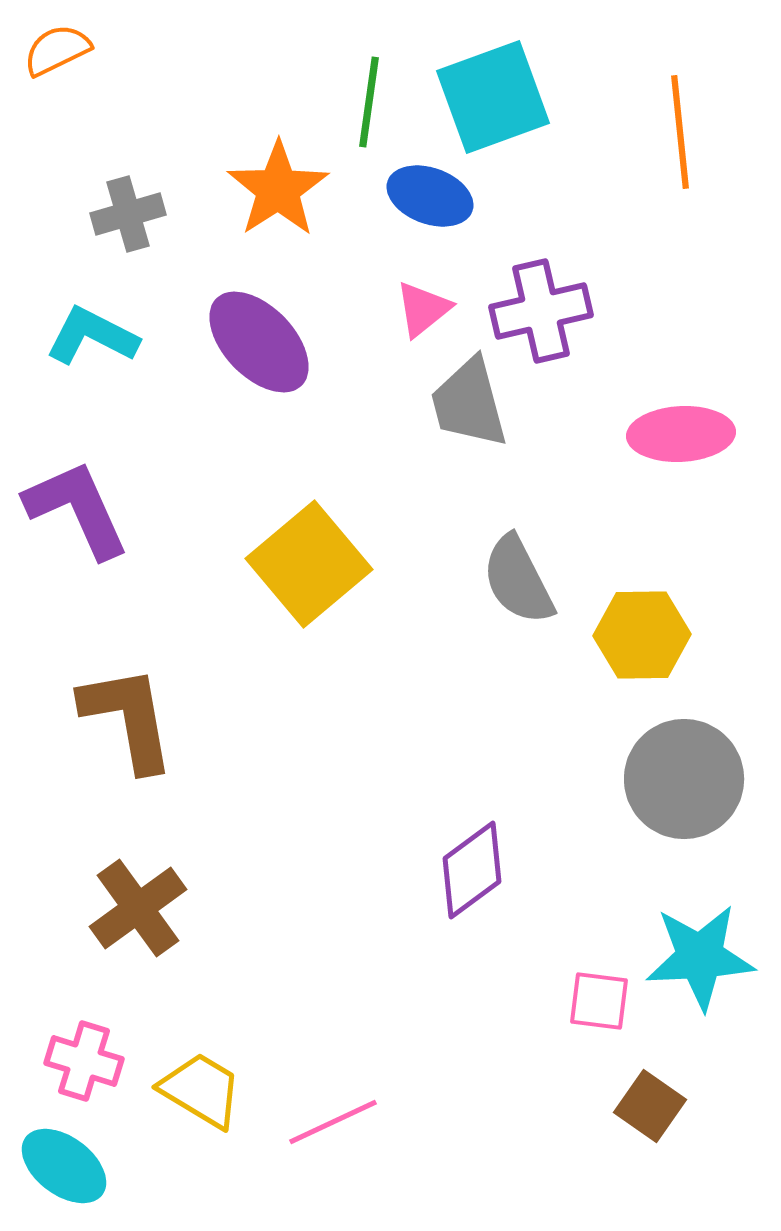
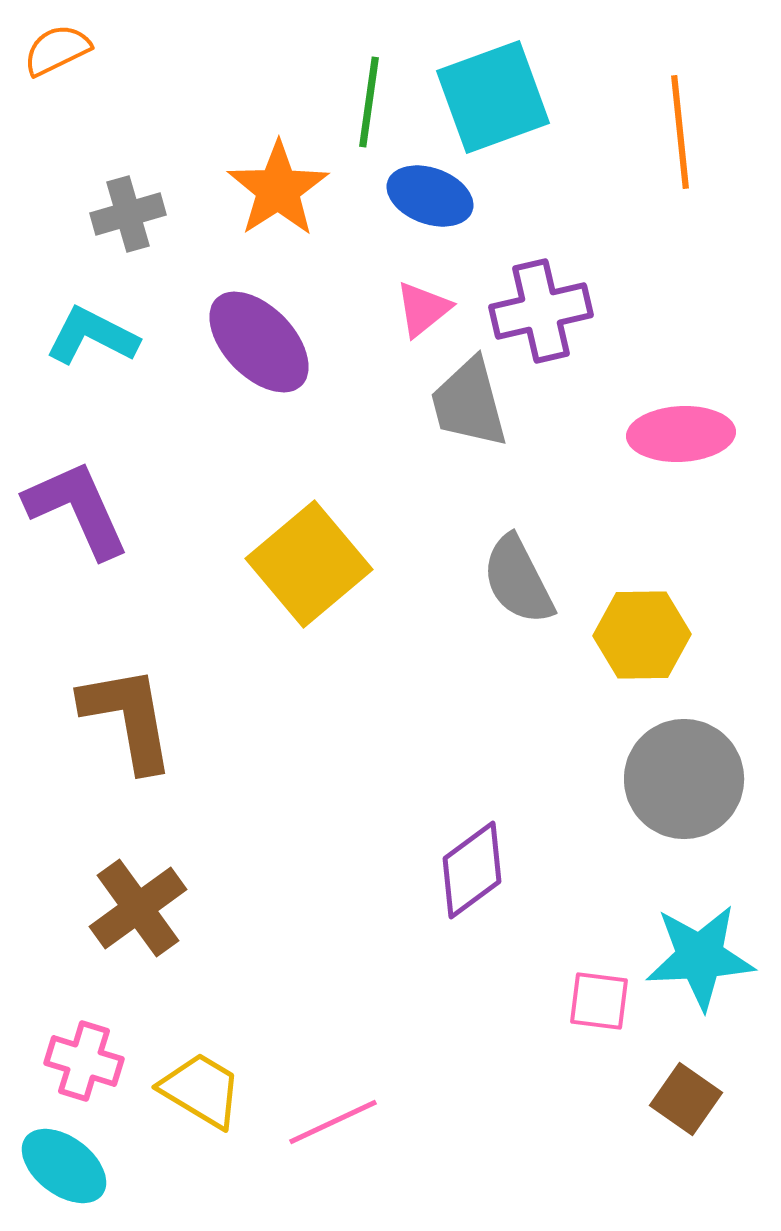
brown square: moved 36 px right, 7 px up
